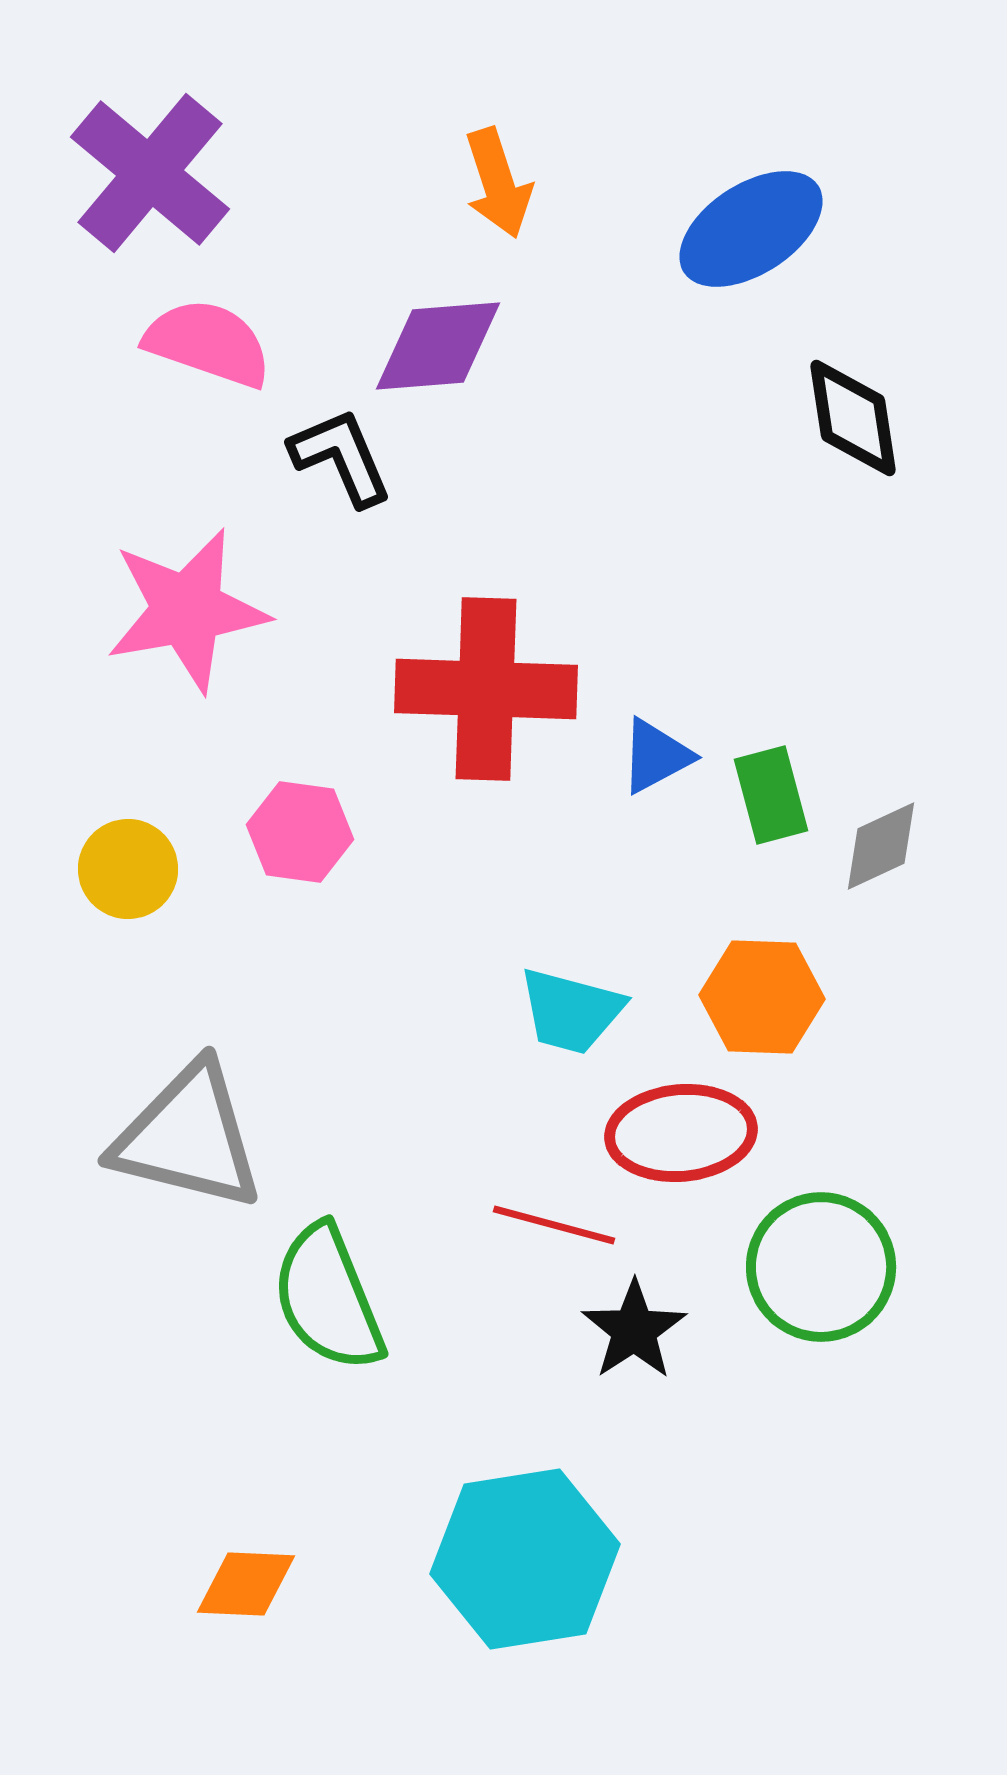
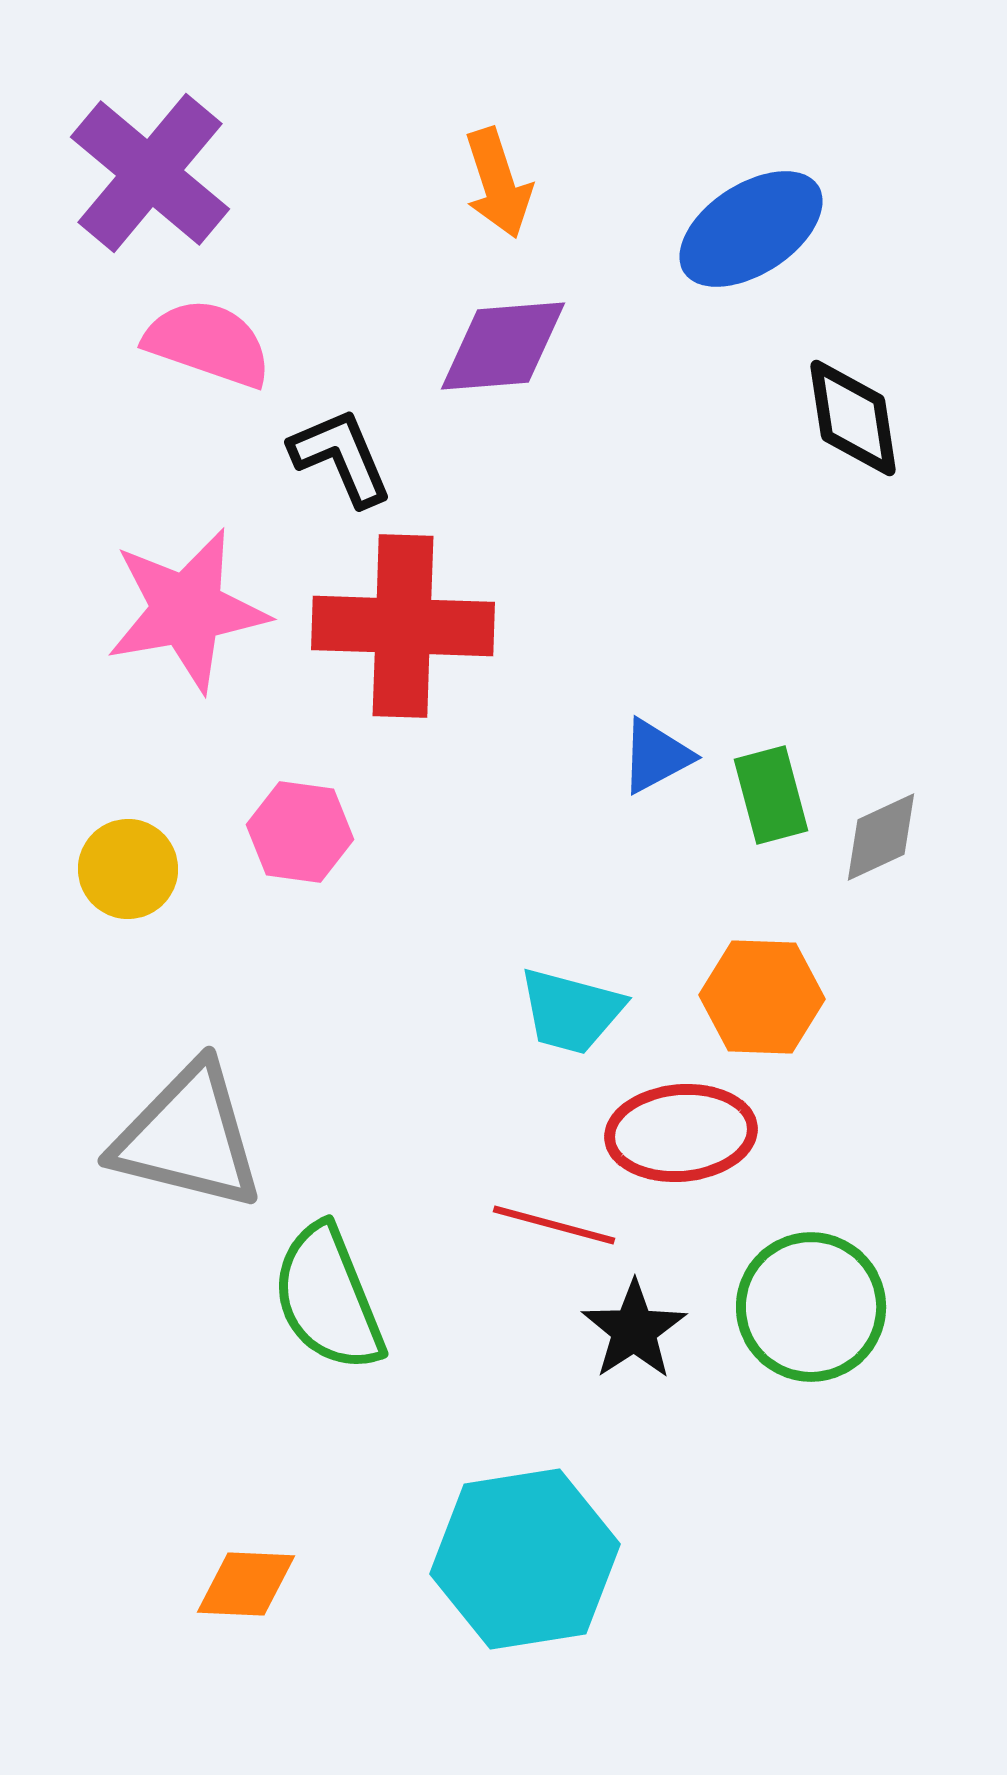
purple diamond: moved 65 px right
red cross: moved 83 px left, 63 px up
gray diamond: moved 9 px up
green circle: moved 10 px left, 40 px down
